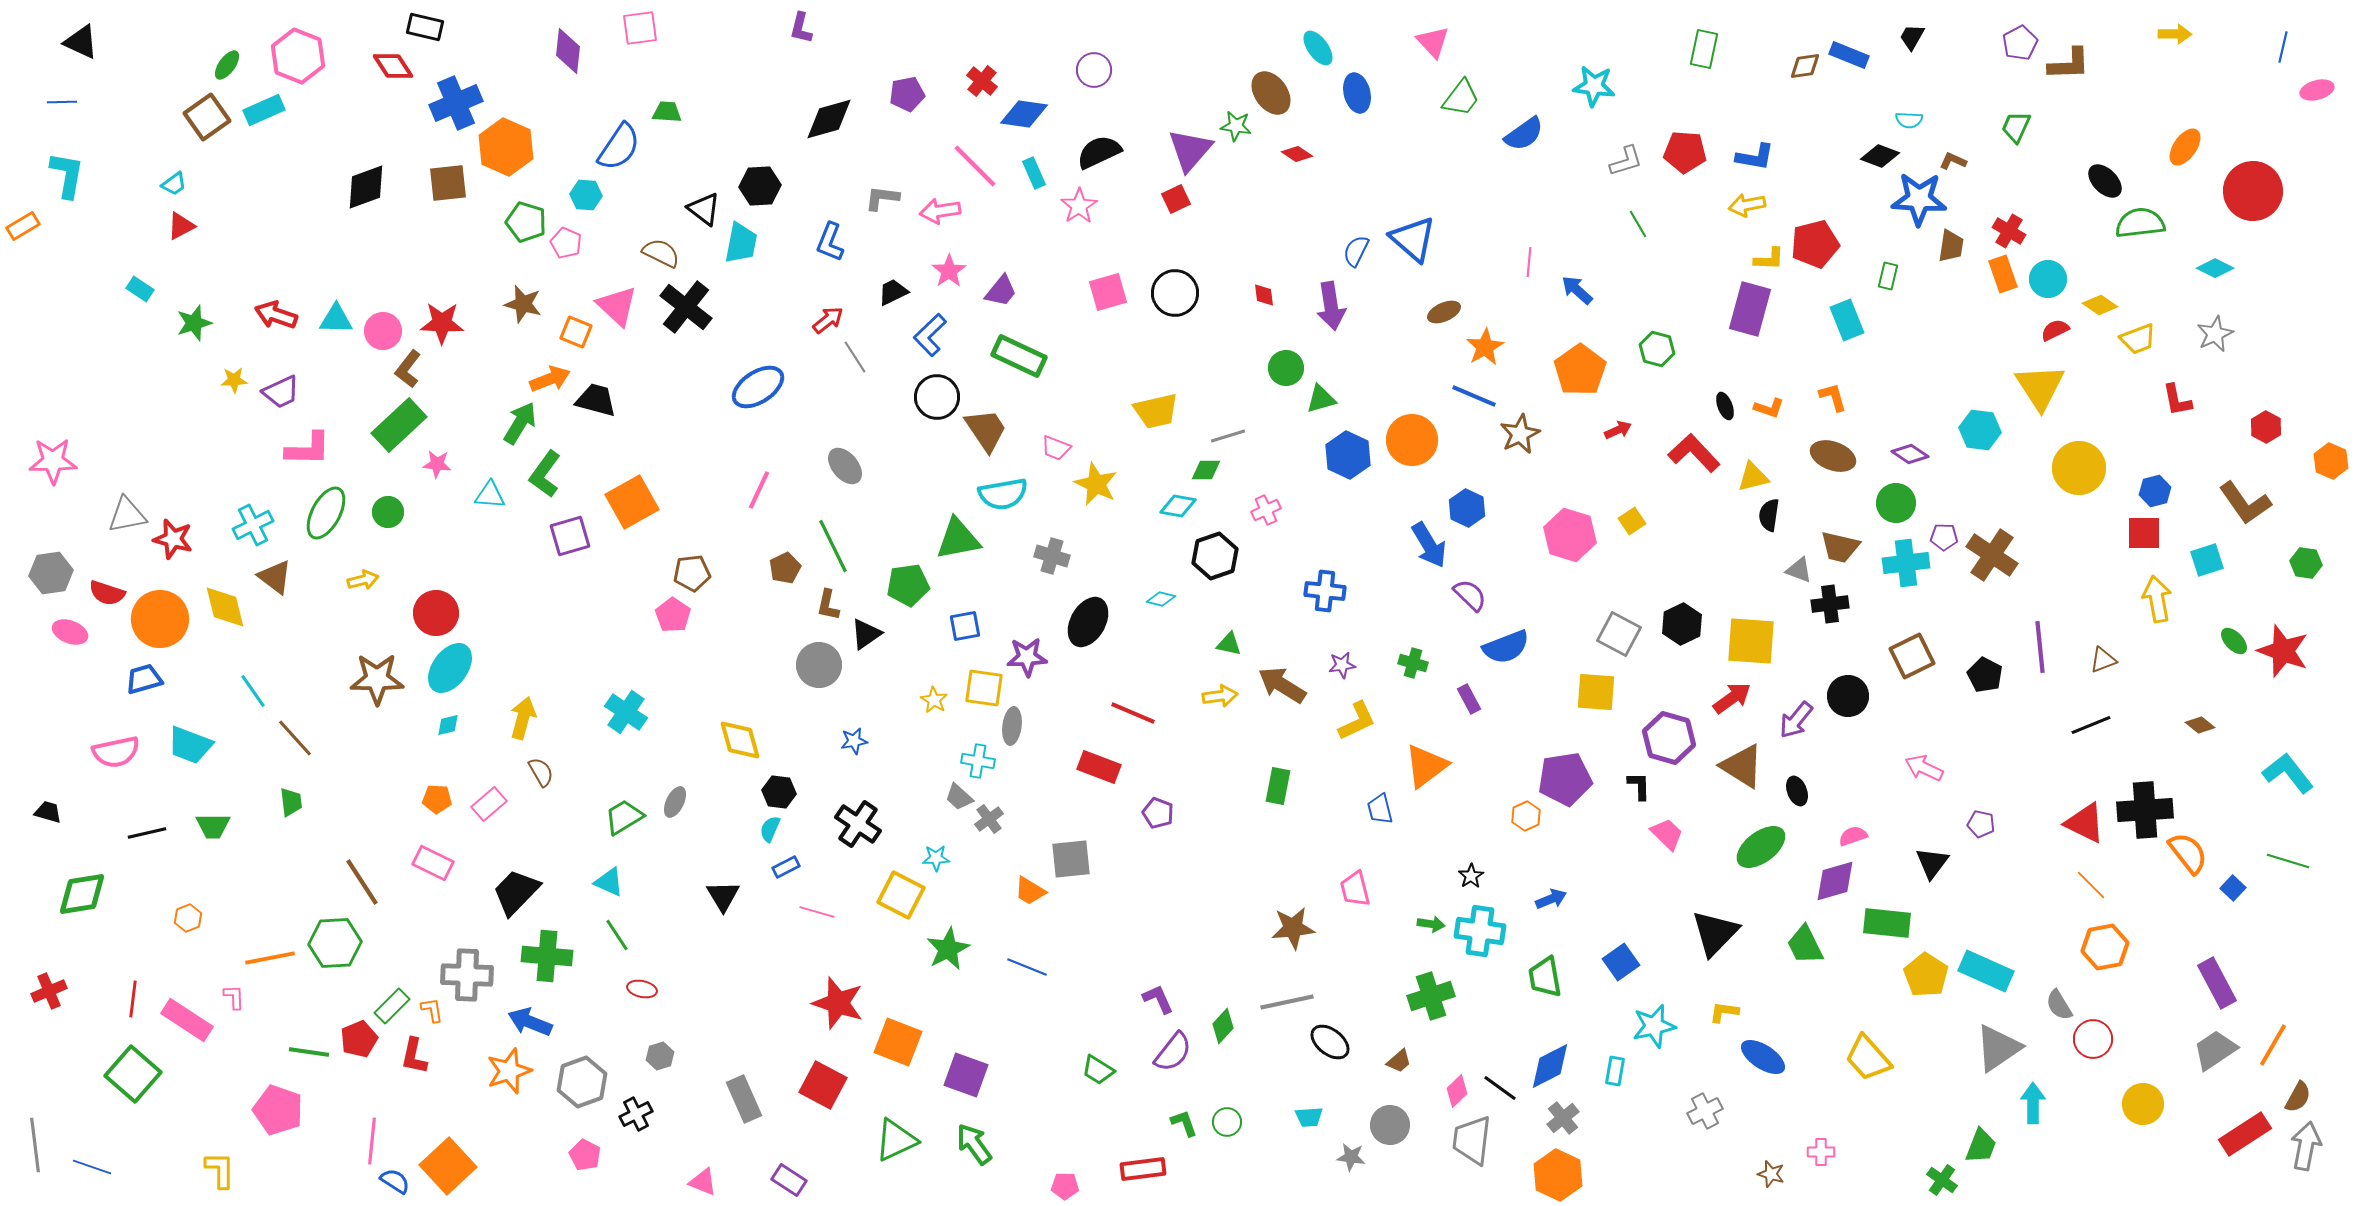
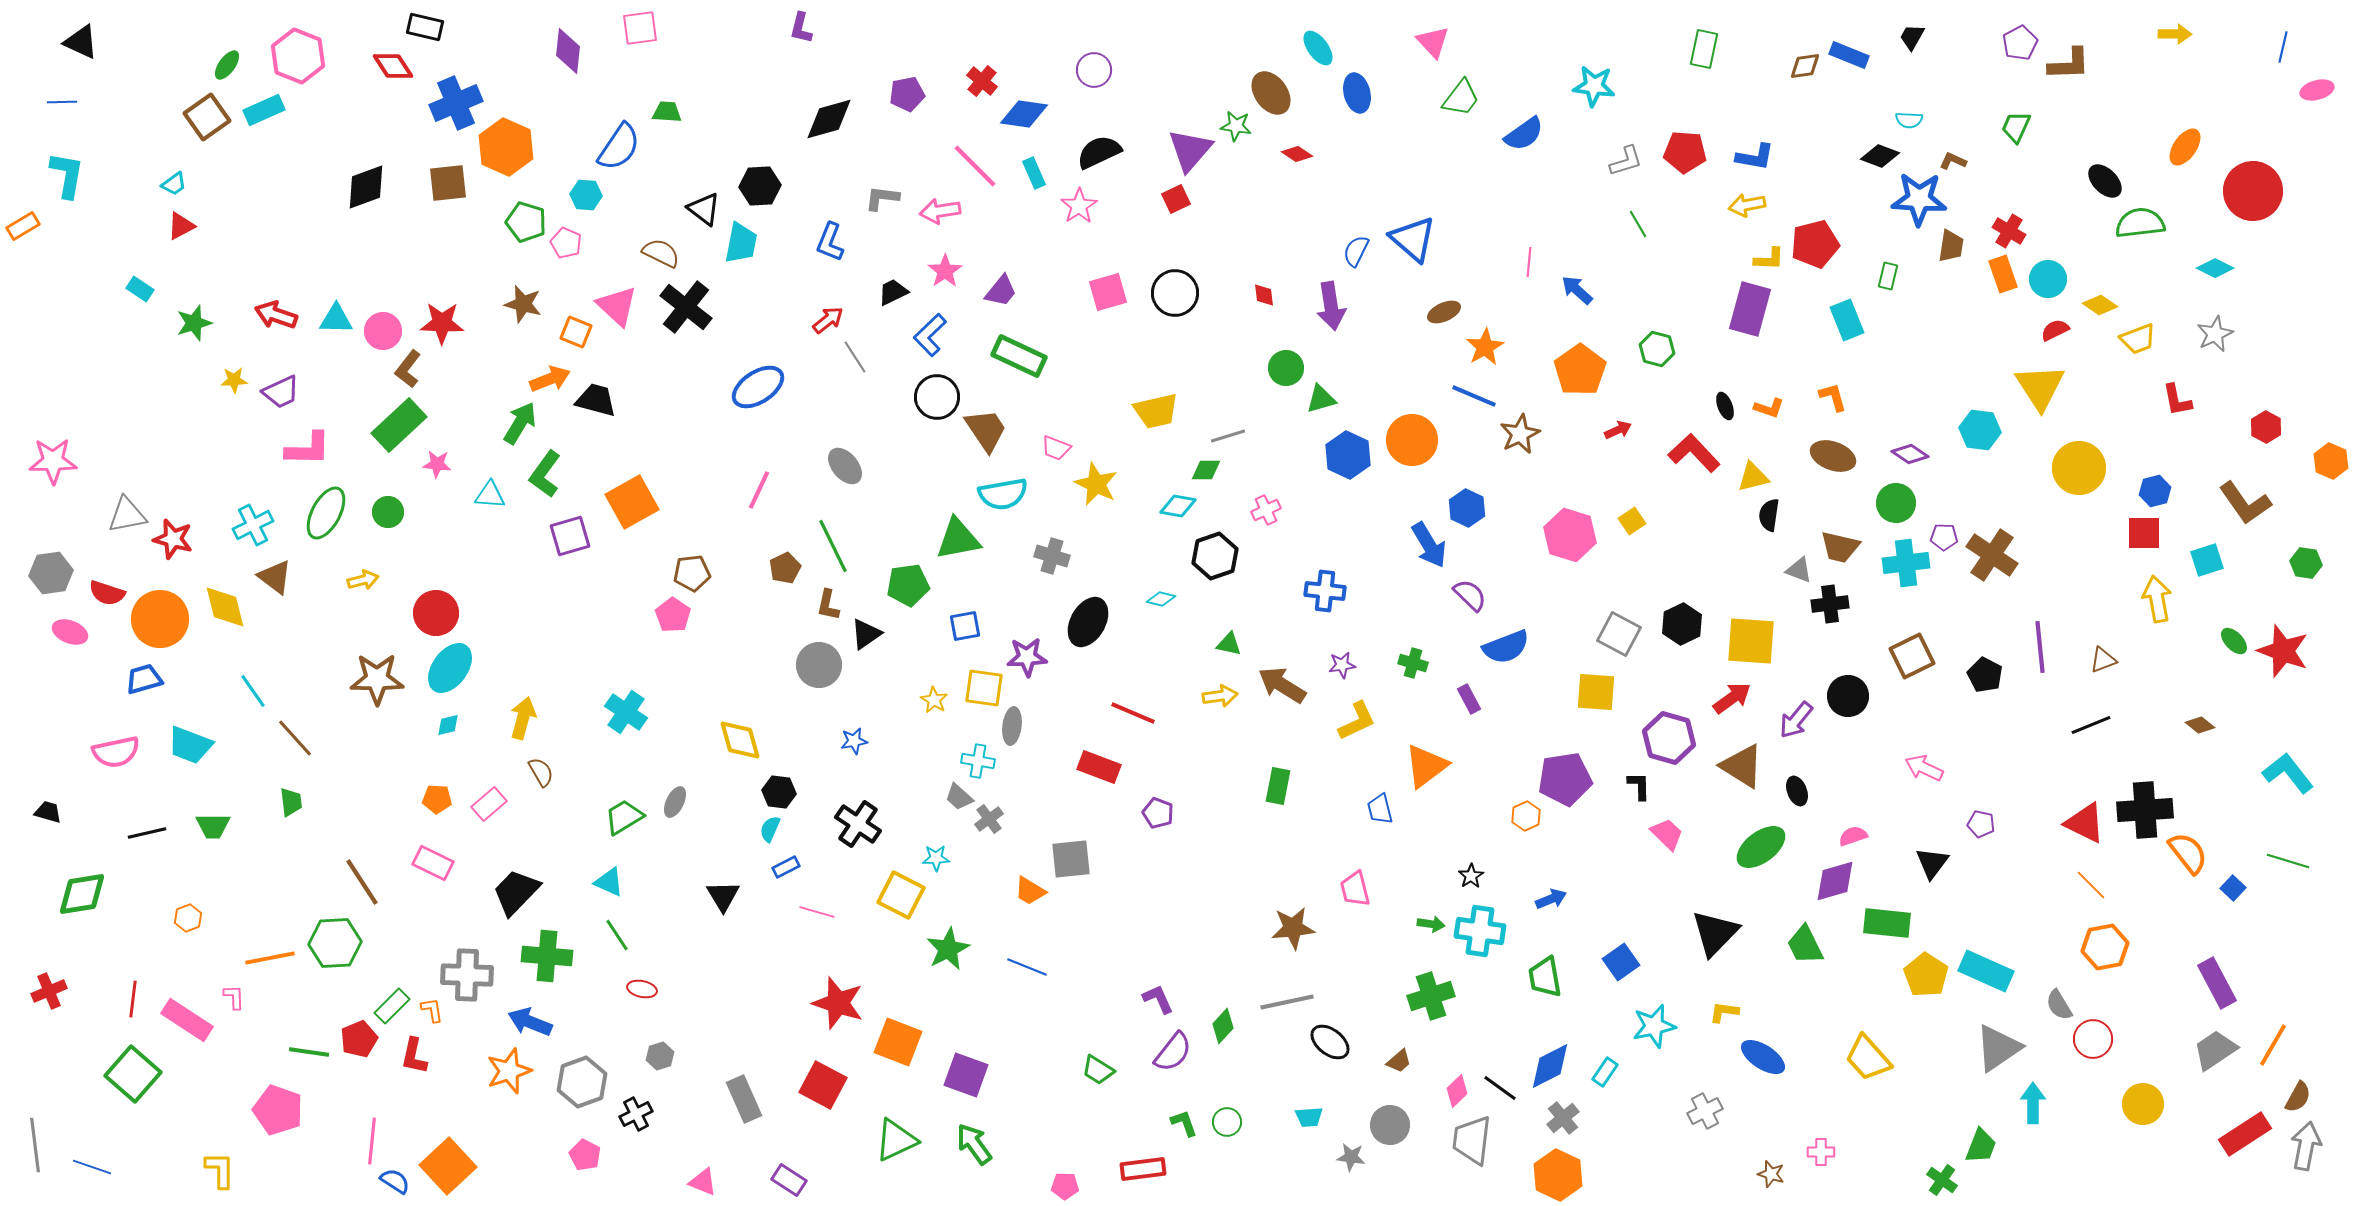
pink star at (949, 271): moved 4 px left
cyan rectangle at (1615, 1071): moved 10 px left, 1 px down; rotated 24 degrees clockwise
